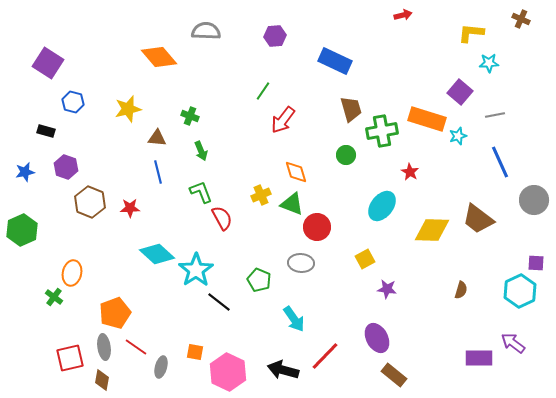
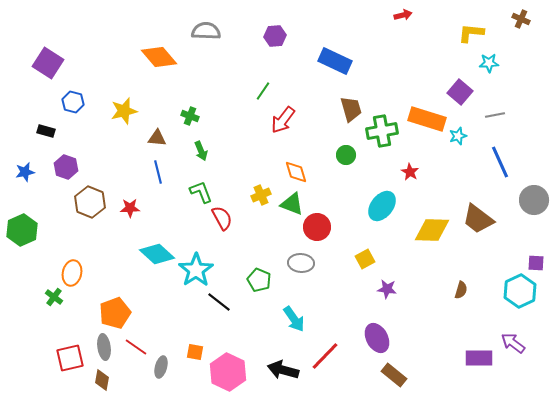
yellow star at (128, 109): moved 4 px left, 2 px down
